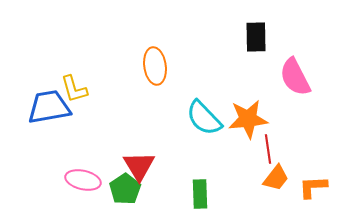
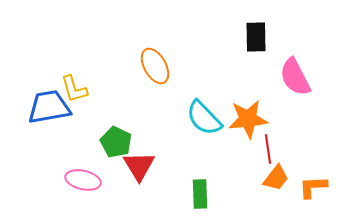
orange ellipse: rotated 21 degrees counterclockwise
green pentagon: moved 9 px left, 47 px up; rotated 12 degrees counterclockwise
